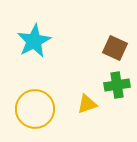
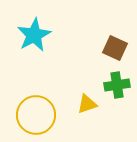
cyan star: moved 6 px up
yellow circle: moved 1 px right, 6 px down
